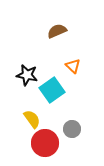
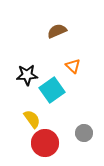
black star: rotated 15 degrees counterclockwise
gray circle: moved 12 px right, 4 px down
